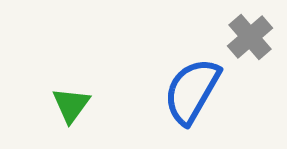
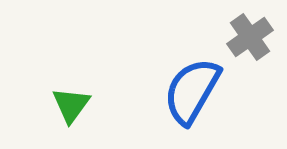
gray cross: rotated 6 degrees clockwise
